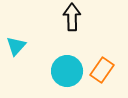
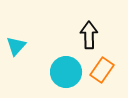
black arrow: moved 17 px right, 18 px down
cyan circle: moved 1 px left, 1 px down
